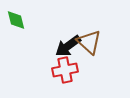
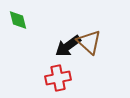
green diamond: moved 2 px right
red cross: moved 7 px left, 8 px down
